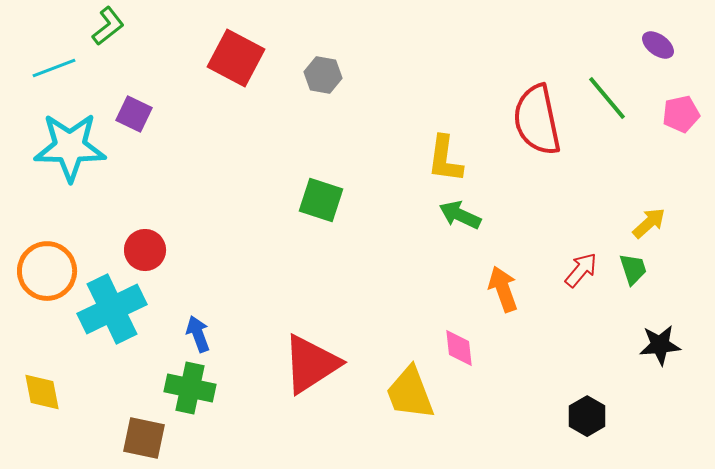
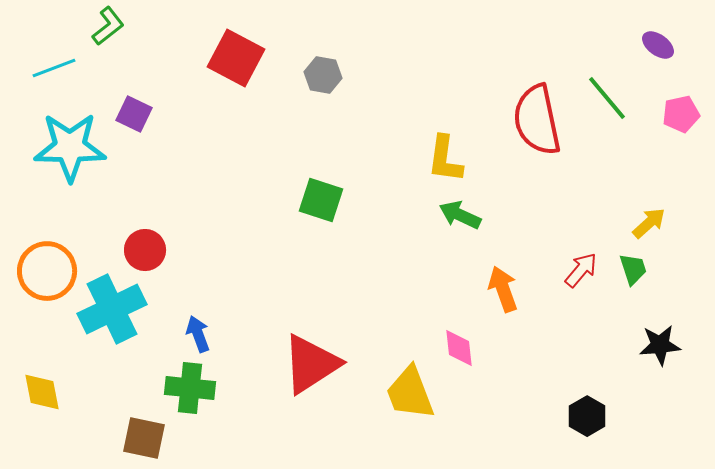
green cross: rotated 6 degrees counterclockwise
